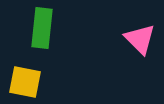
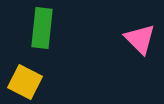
yellow square: rotated 16 degrees clockwise
